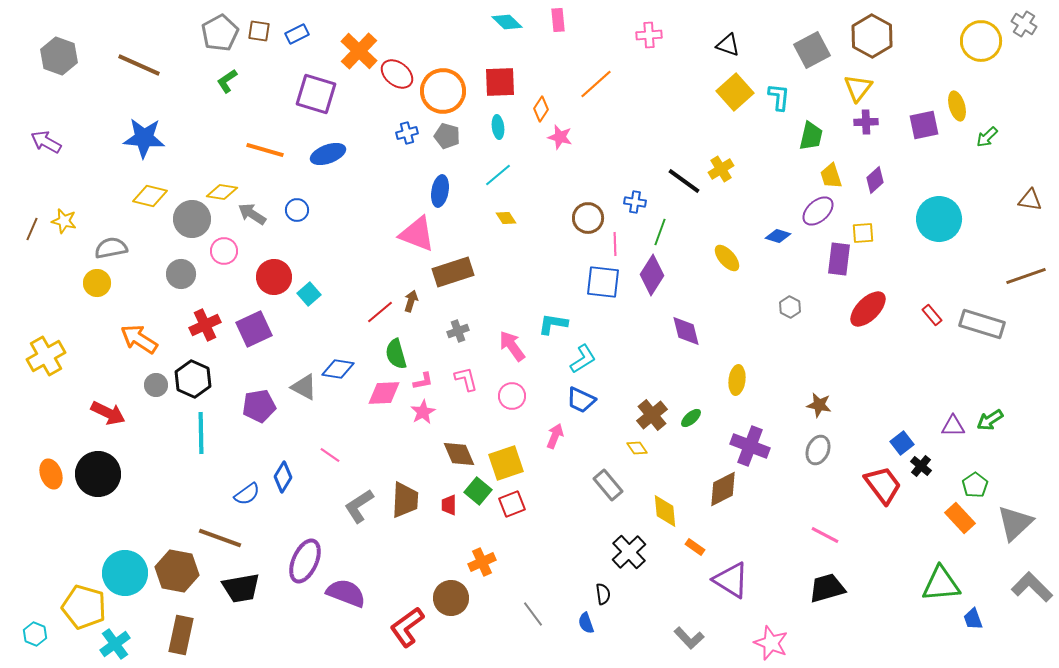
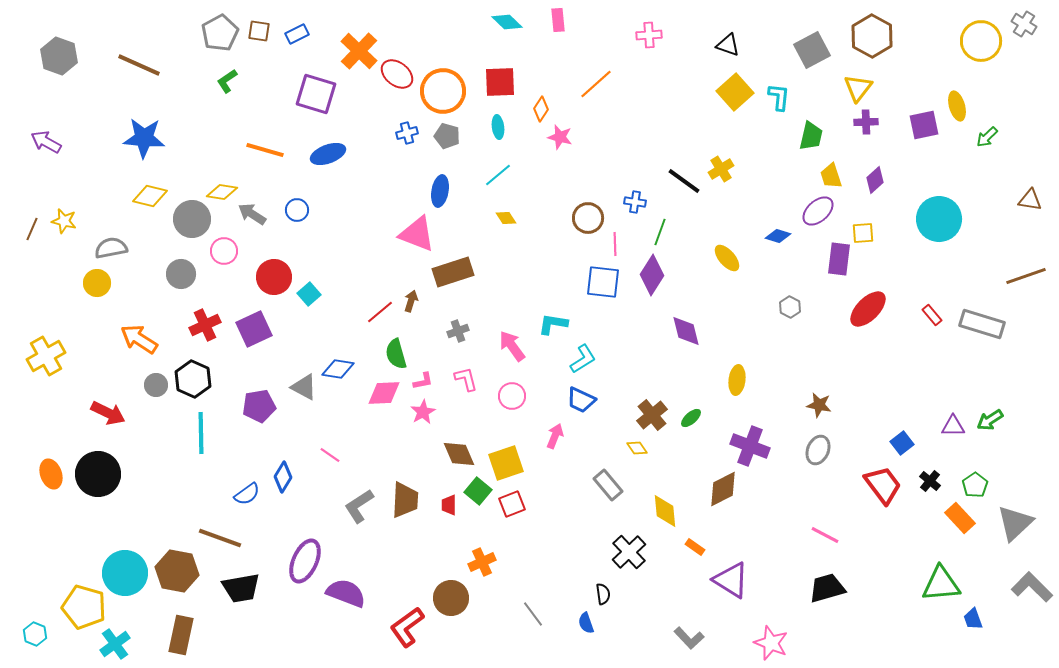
black cross at (921, 466): moved 9 px right, 15 px down
